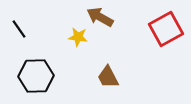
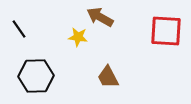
red square: moved 2 px down; rotated 32 degrees clockwise
